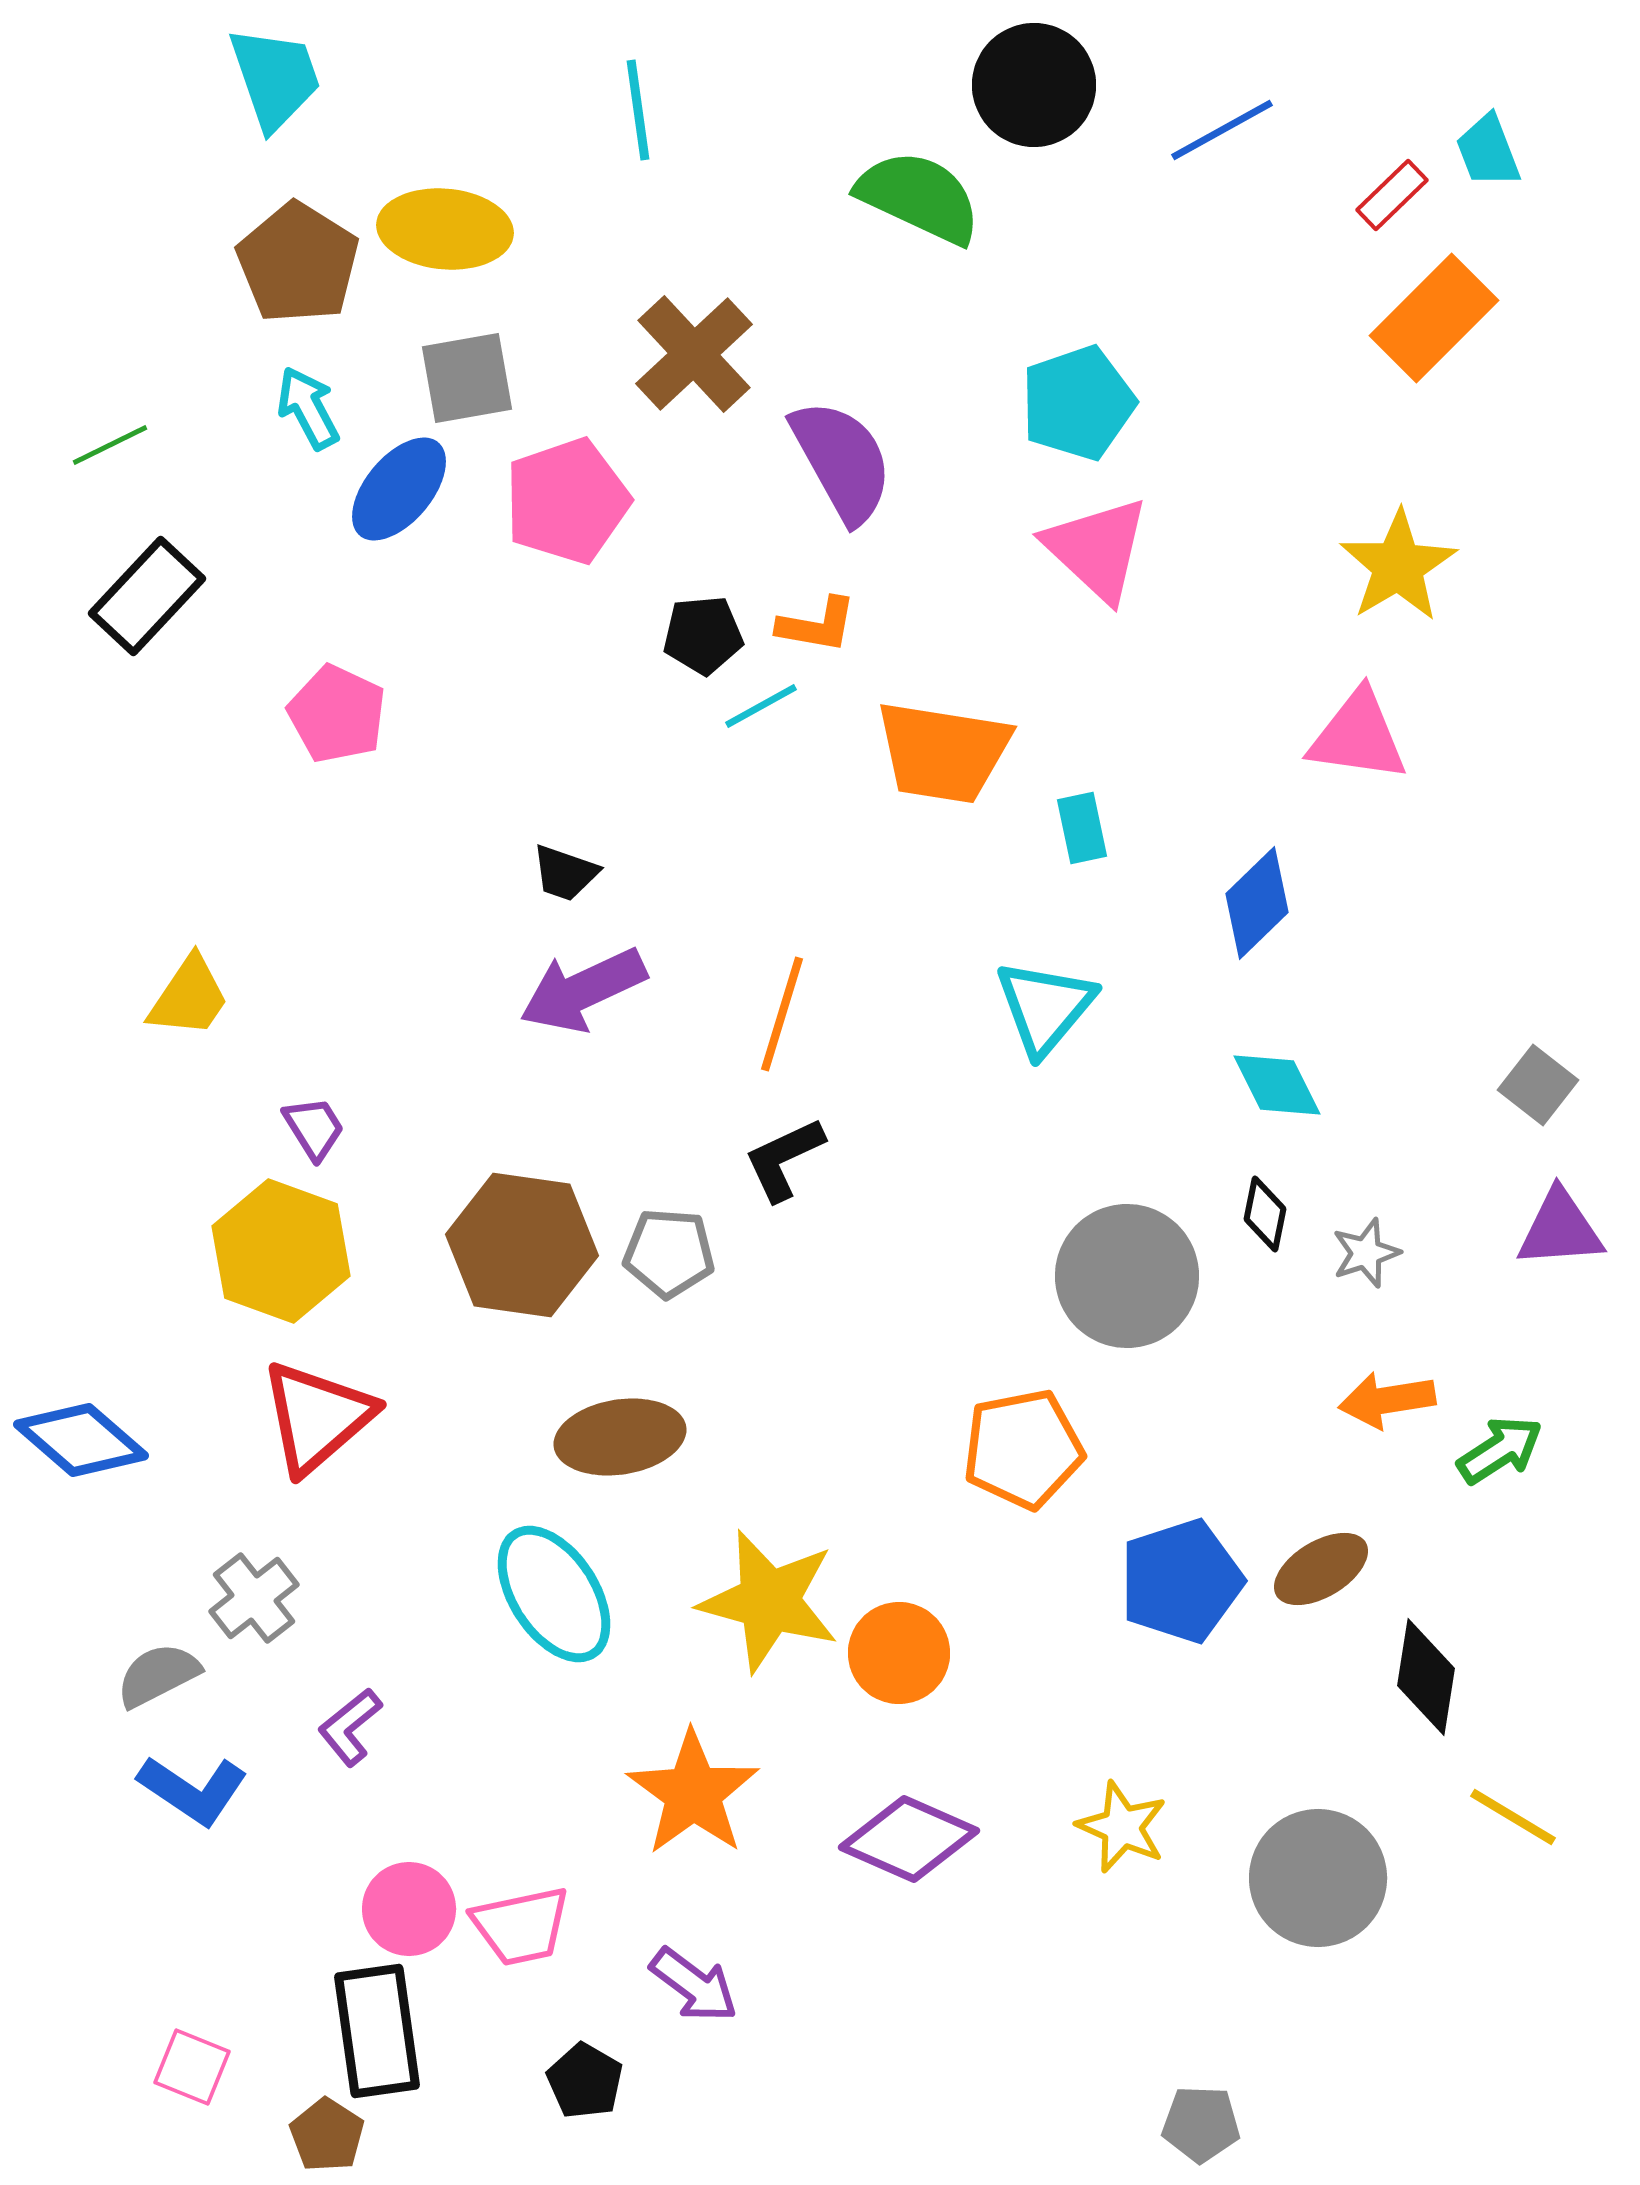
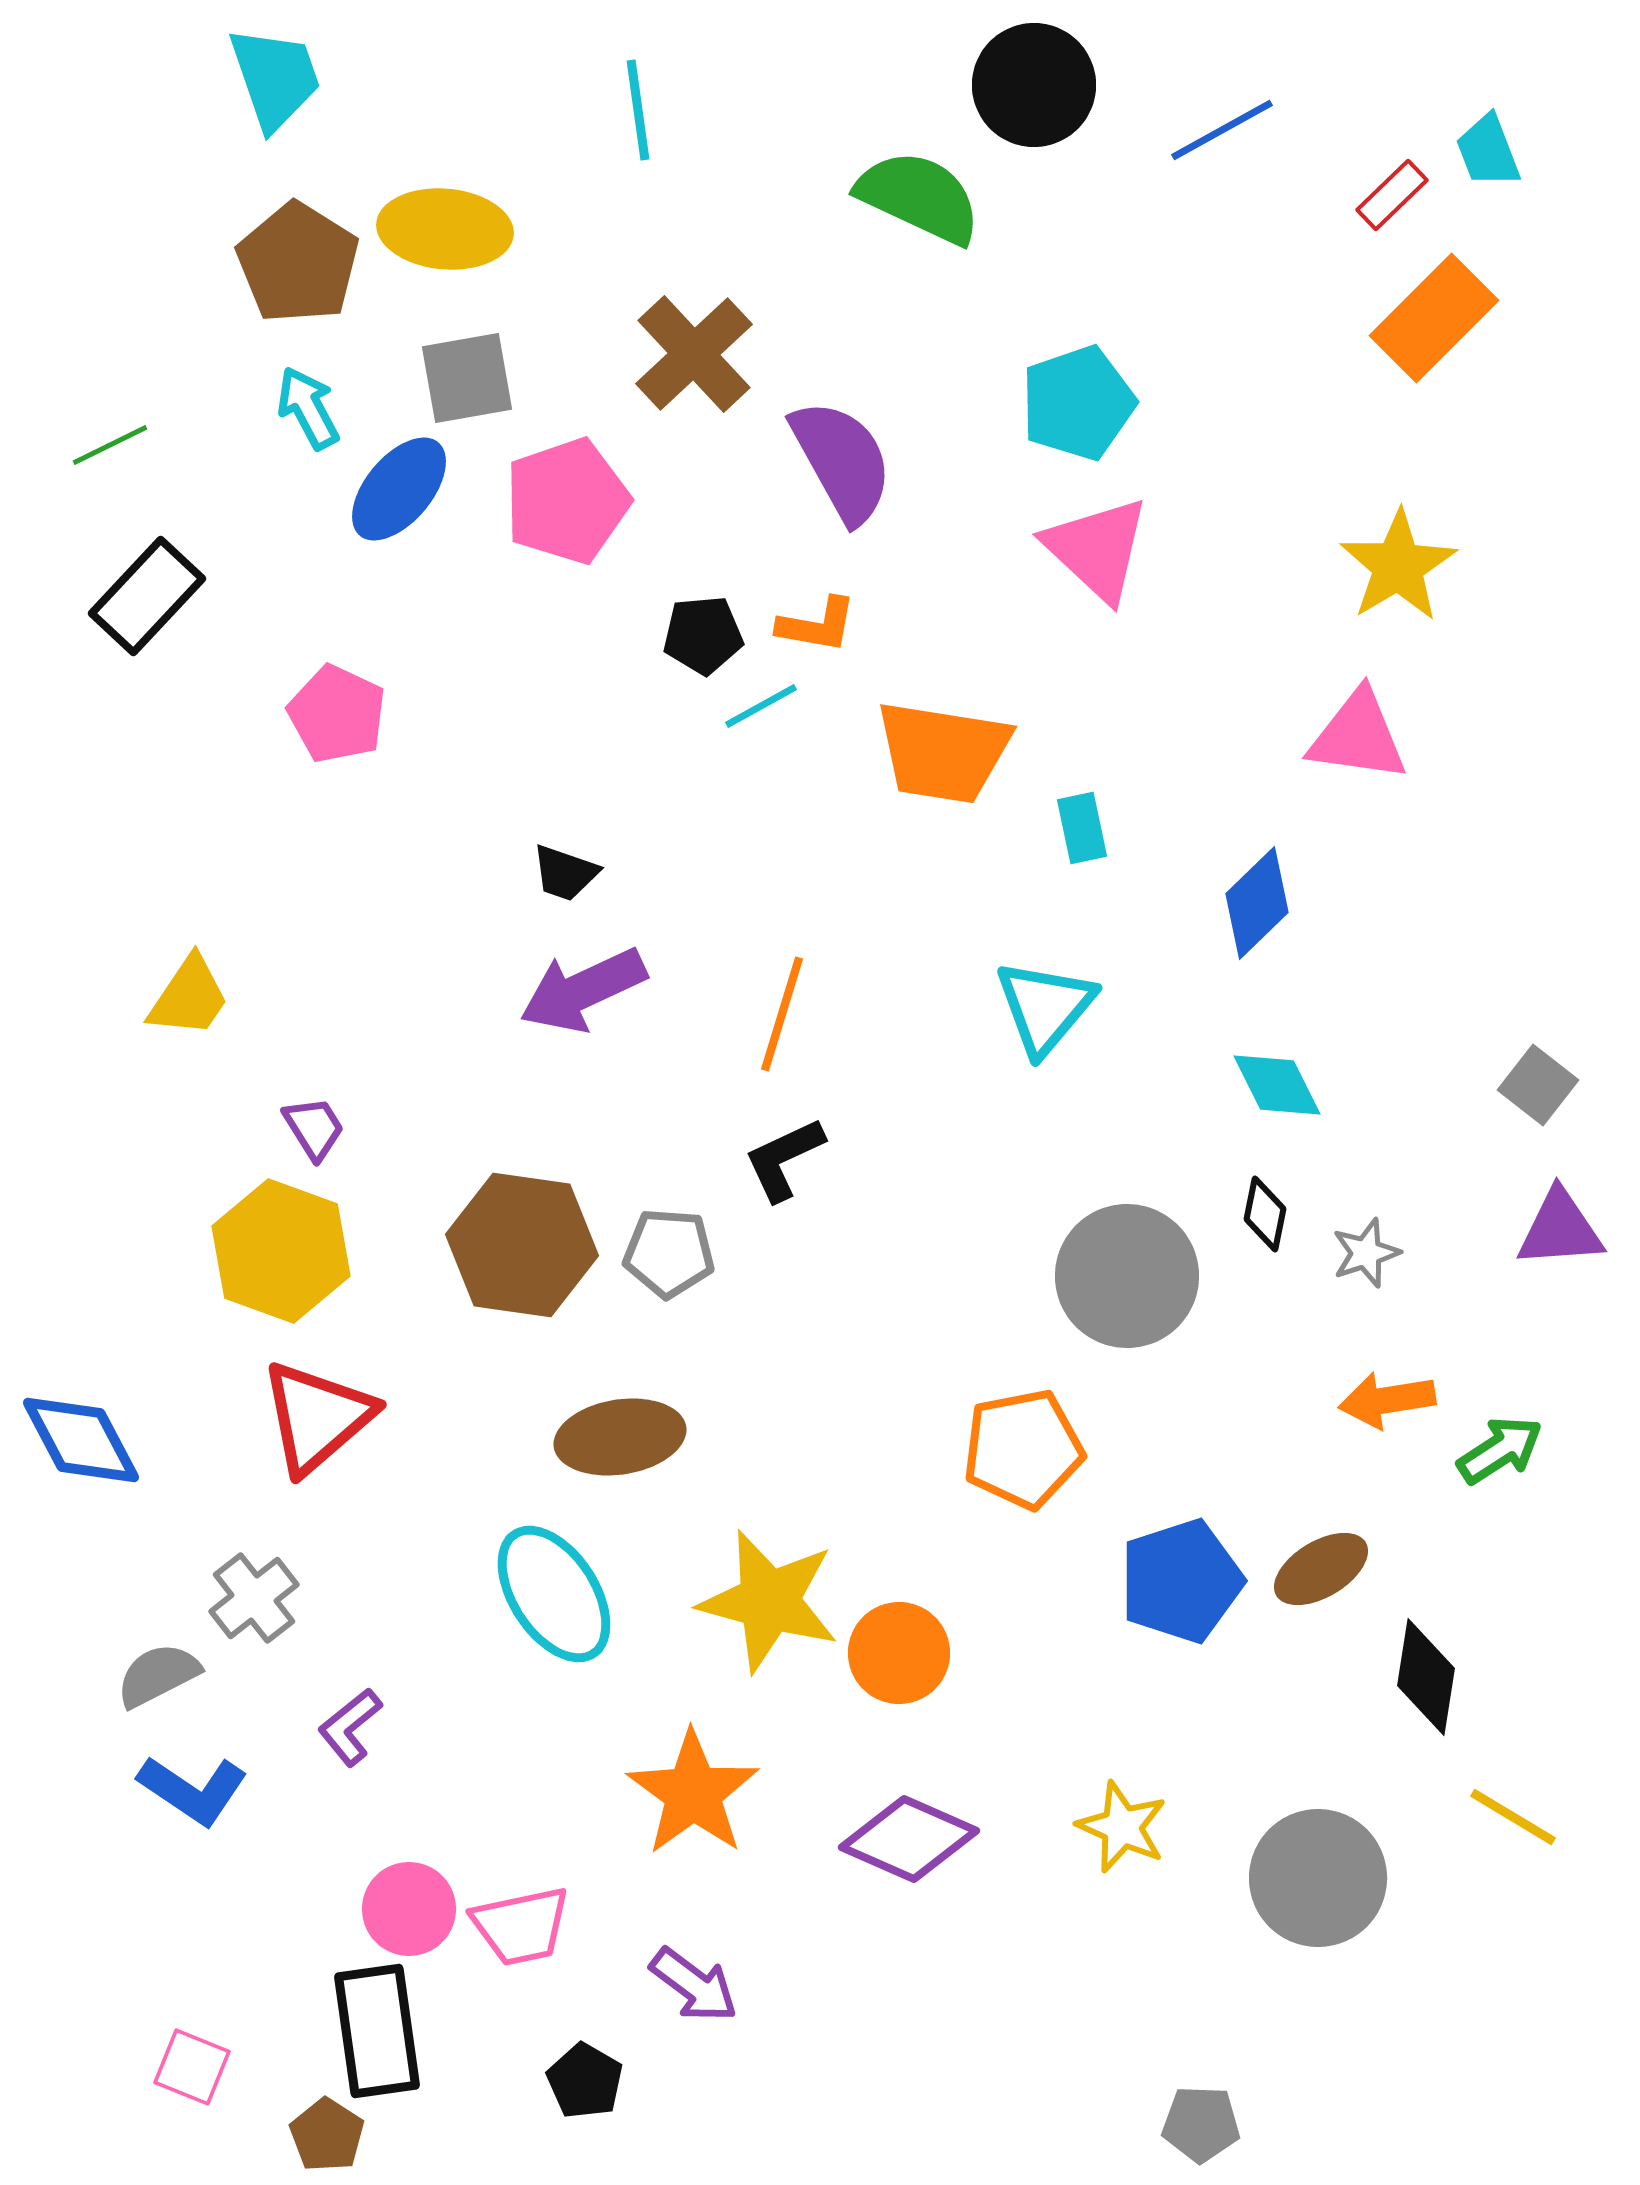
blue diamond at (81, 1440): rotated 21 degrees clockwise
